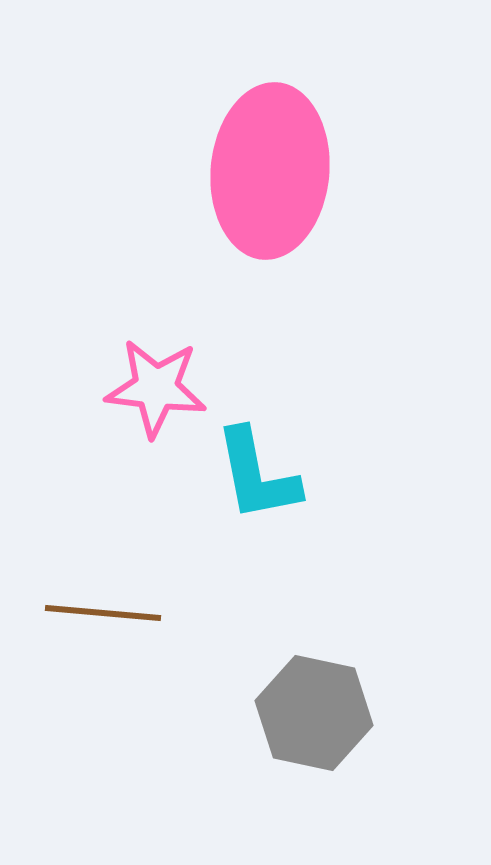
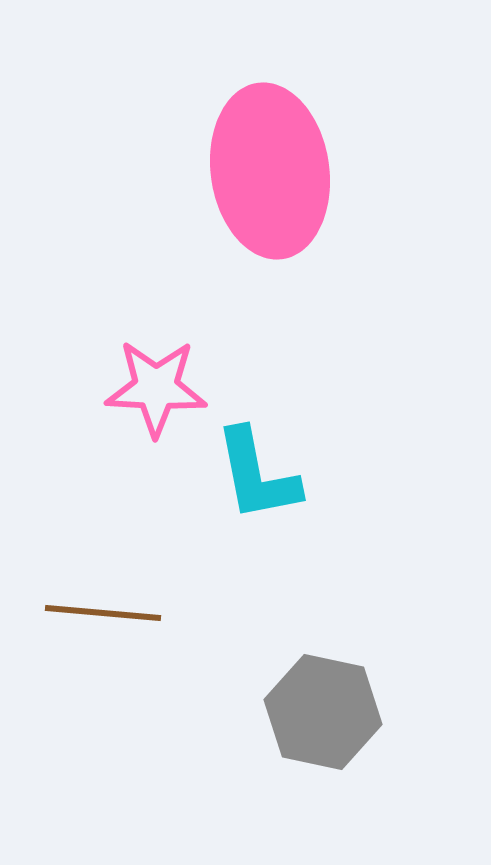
pink ellipse: rotated 13 degrees counterclockwise
pink star: rotated 4 degrees counterclockwise
gray hexagon: moved 9 px right, 1 px up
